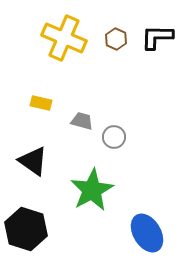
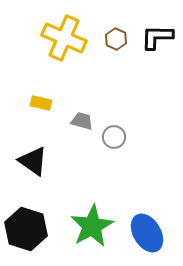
green star: moved 36 px down
